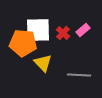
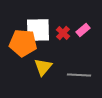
yellow triangle: moved 4 px down; rotated 24 degrees clockwise
